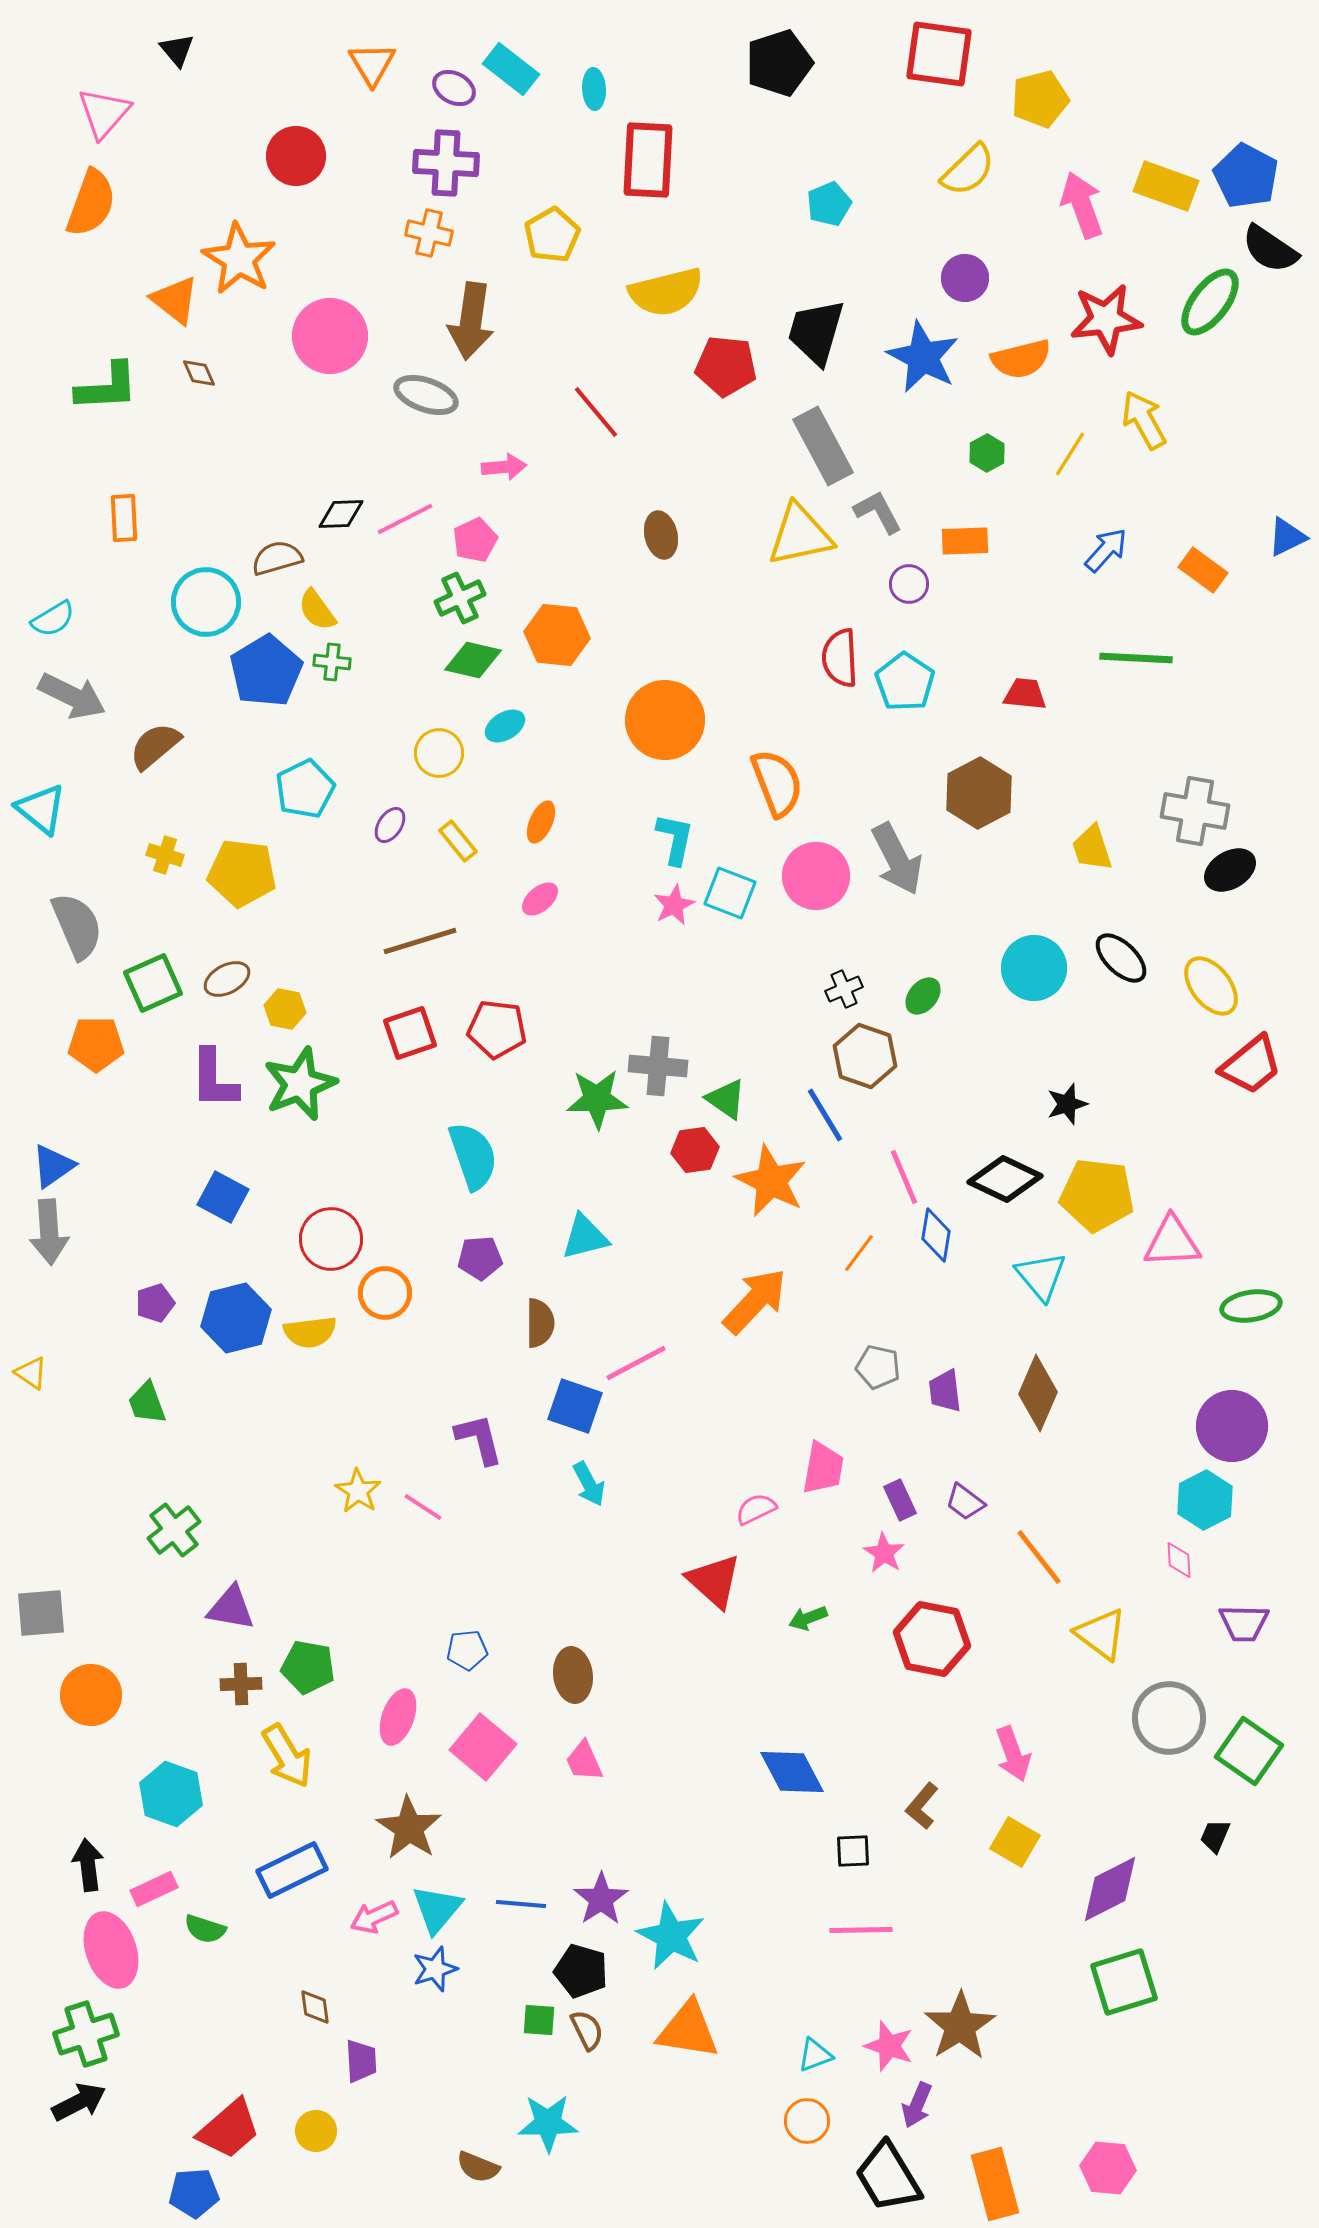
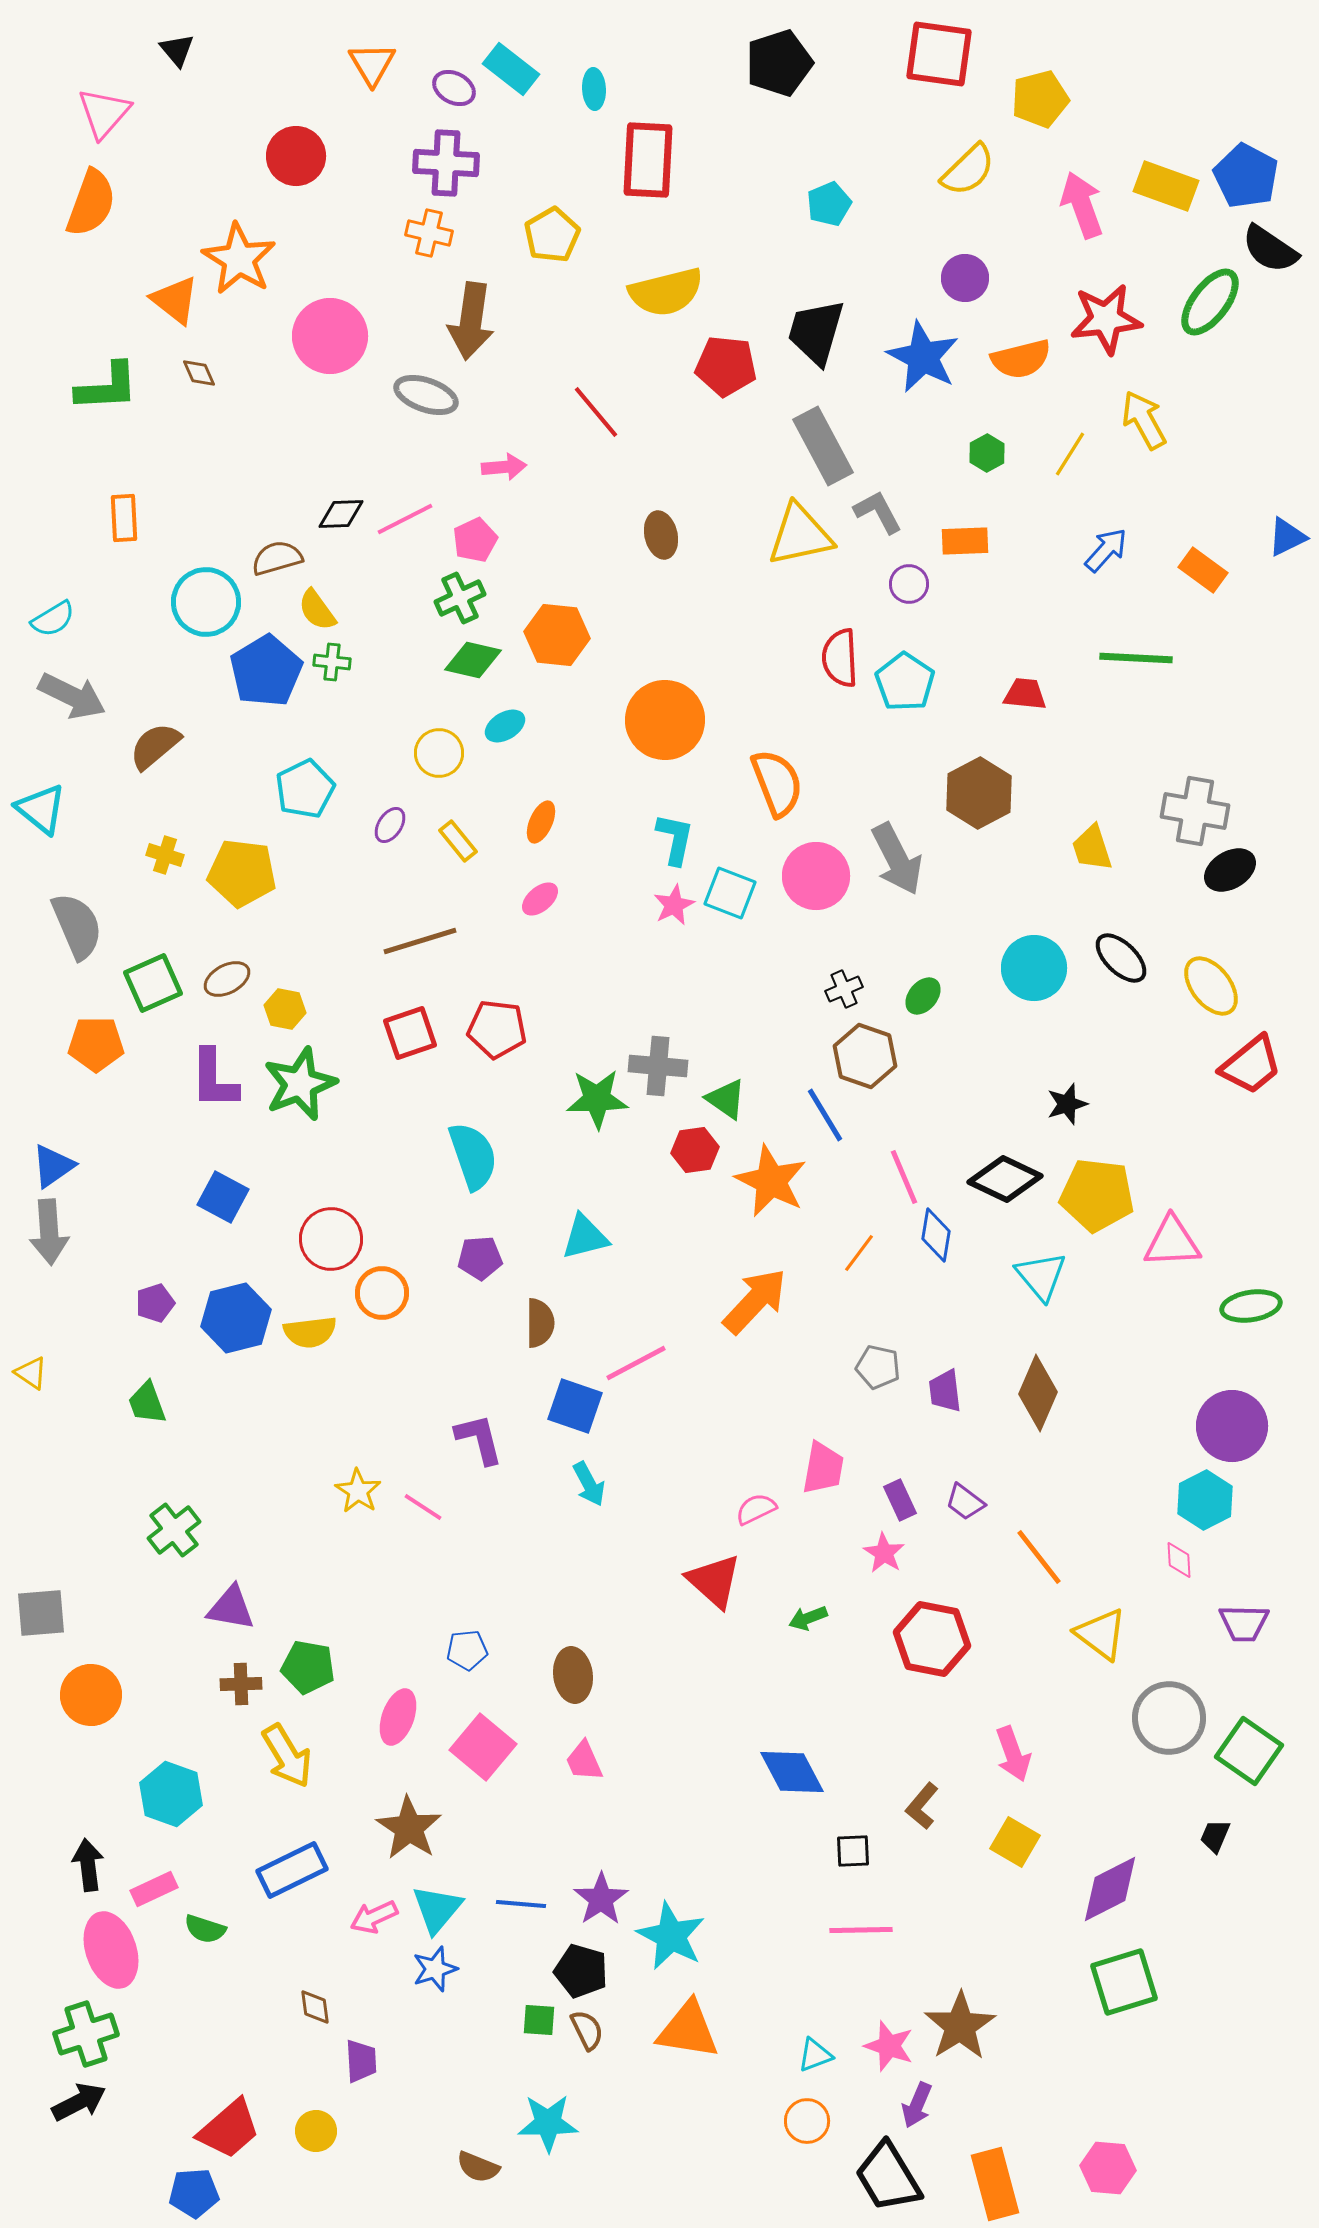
orange circle at (385, 1293): moved 3 px left
